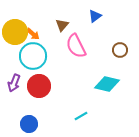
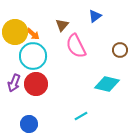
red circle: moved 3 px left, 2 px up
